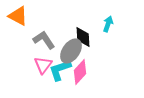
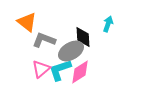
orange triangle: moved 9 px right, 6 px down; rotated 10 degrees clockwise
gray L-shape: rotated 35 degrees counterclockwise
gray ellipse: rotated 25 degrees clockwise
pink triangle: moved 2 px left, 4 px down; rotated 12 degrees clockwise
pink diamond: rotated 15 degrees clockwise
